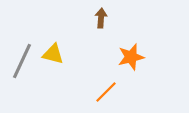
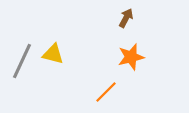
brown arrow: moved 25 px right; rotated 24 degrees clockwise
